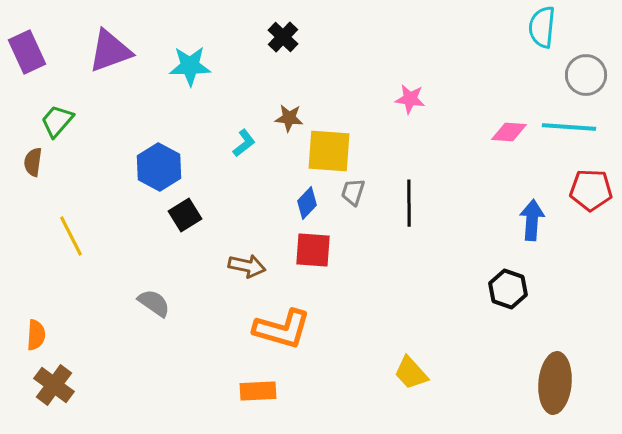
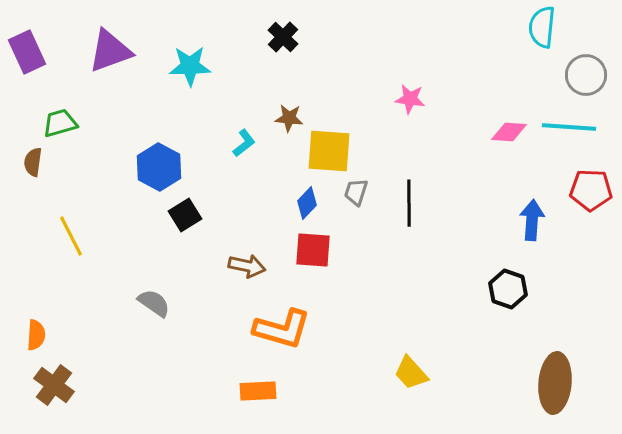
green trapezoid: moved 3 px right, 2 px down; rotated 33 degrees clockwise
gray trapezoid: moved 3 px right
